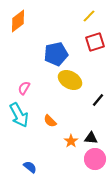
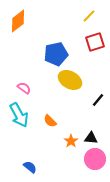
pink semicircle: rotated 96 degrees clockwise
